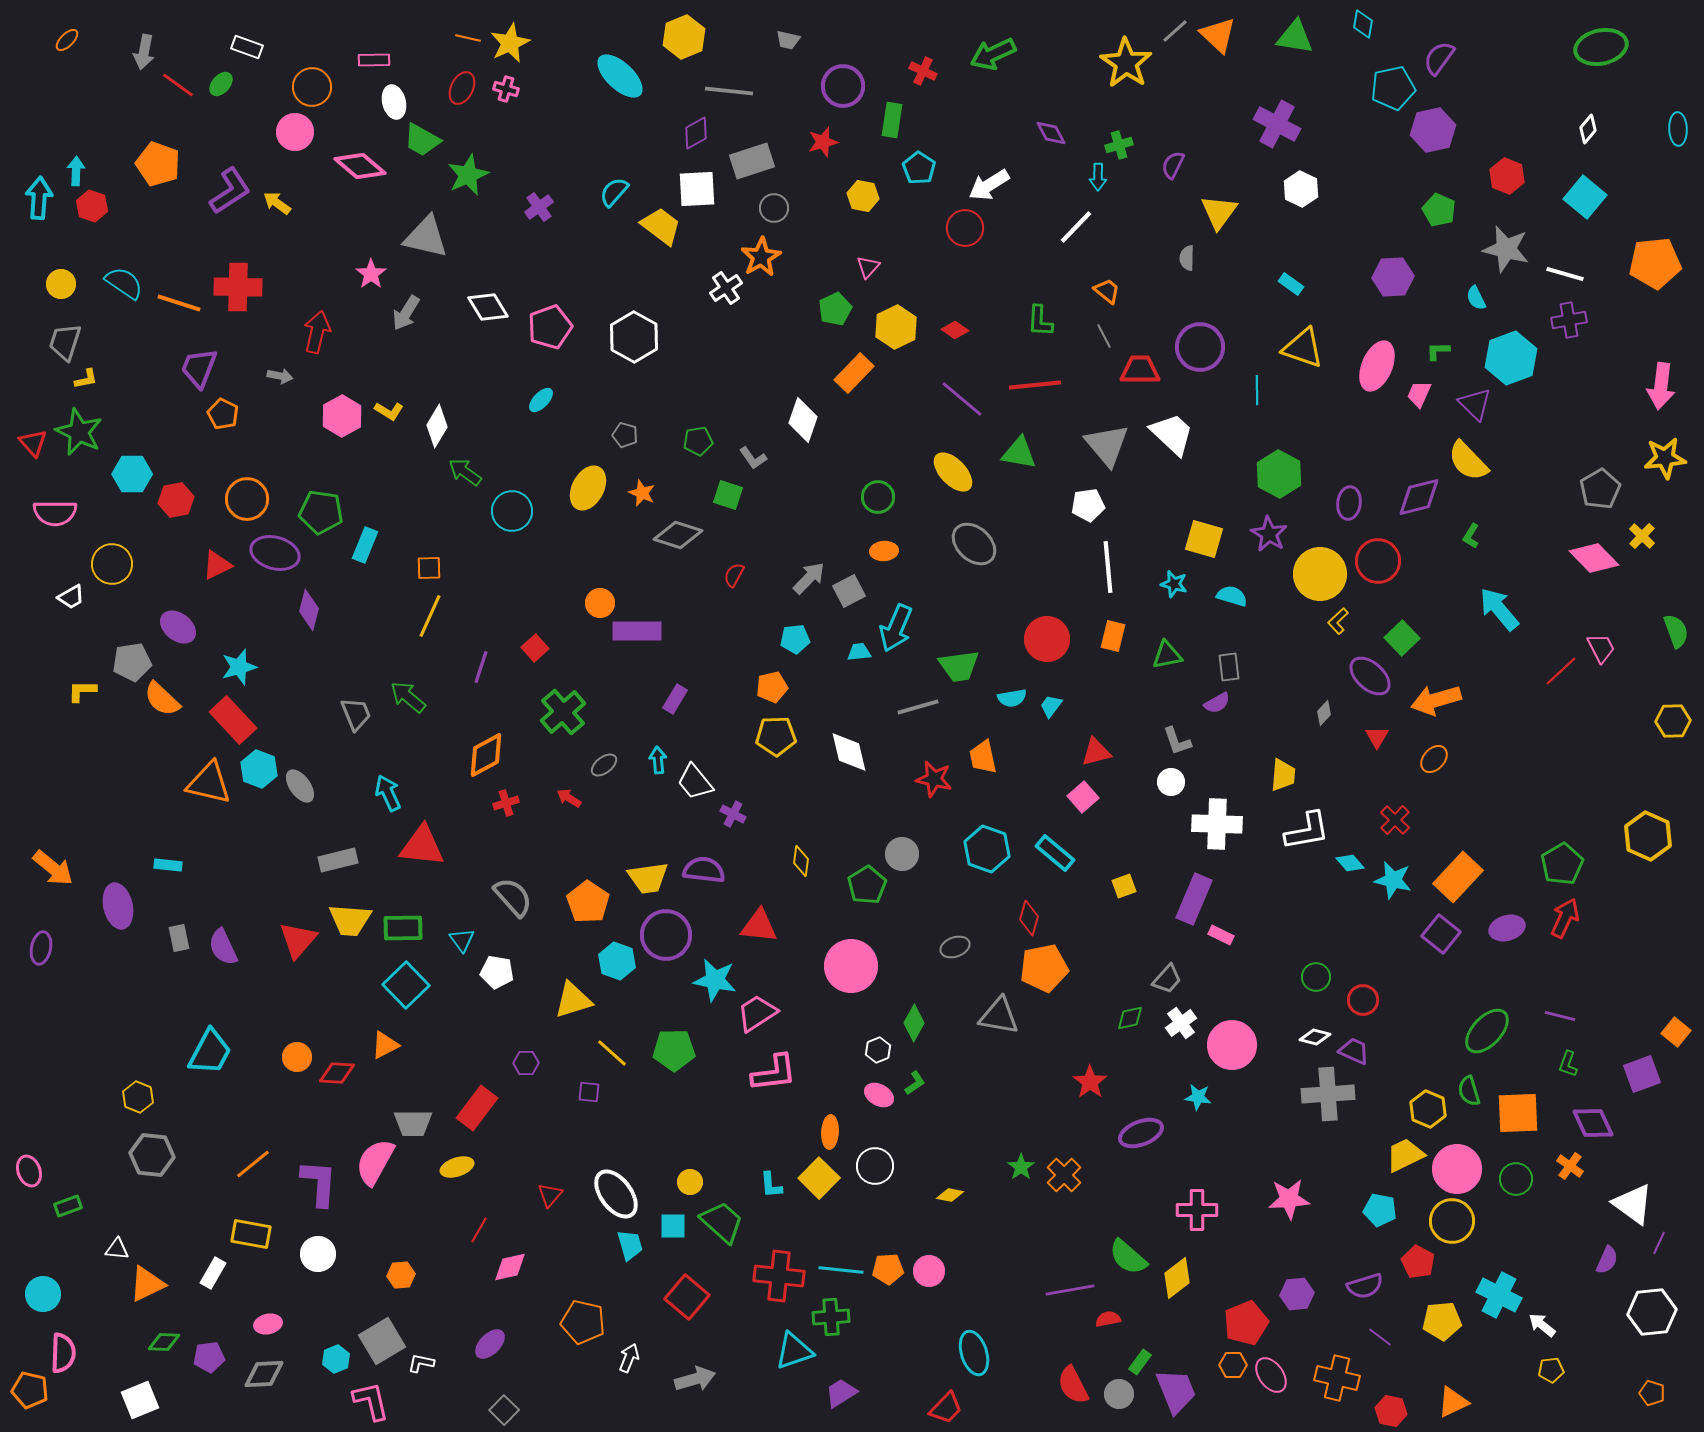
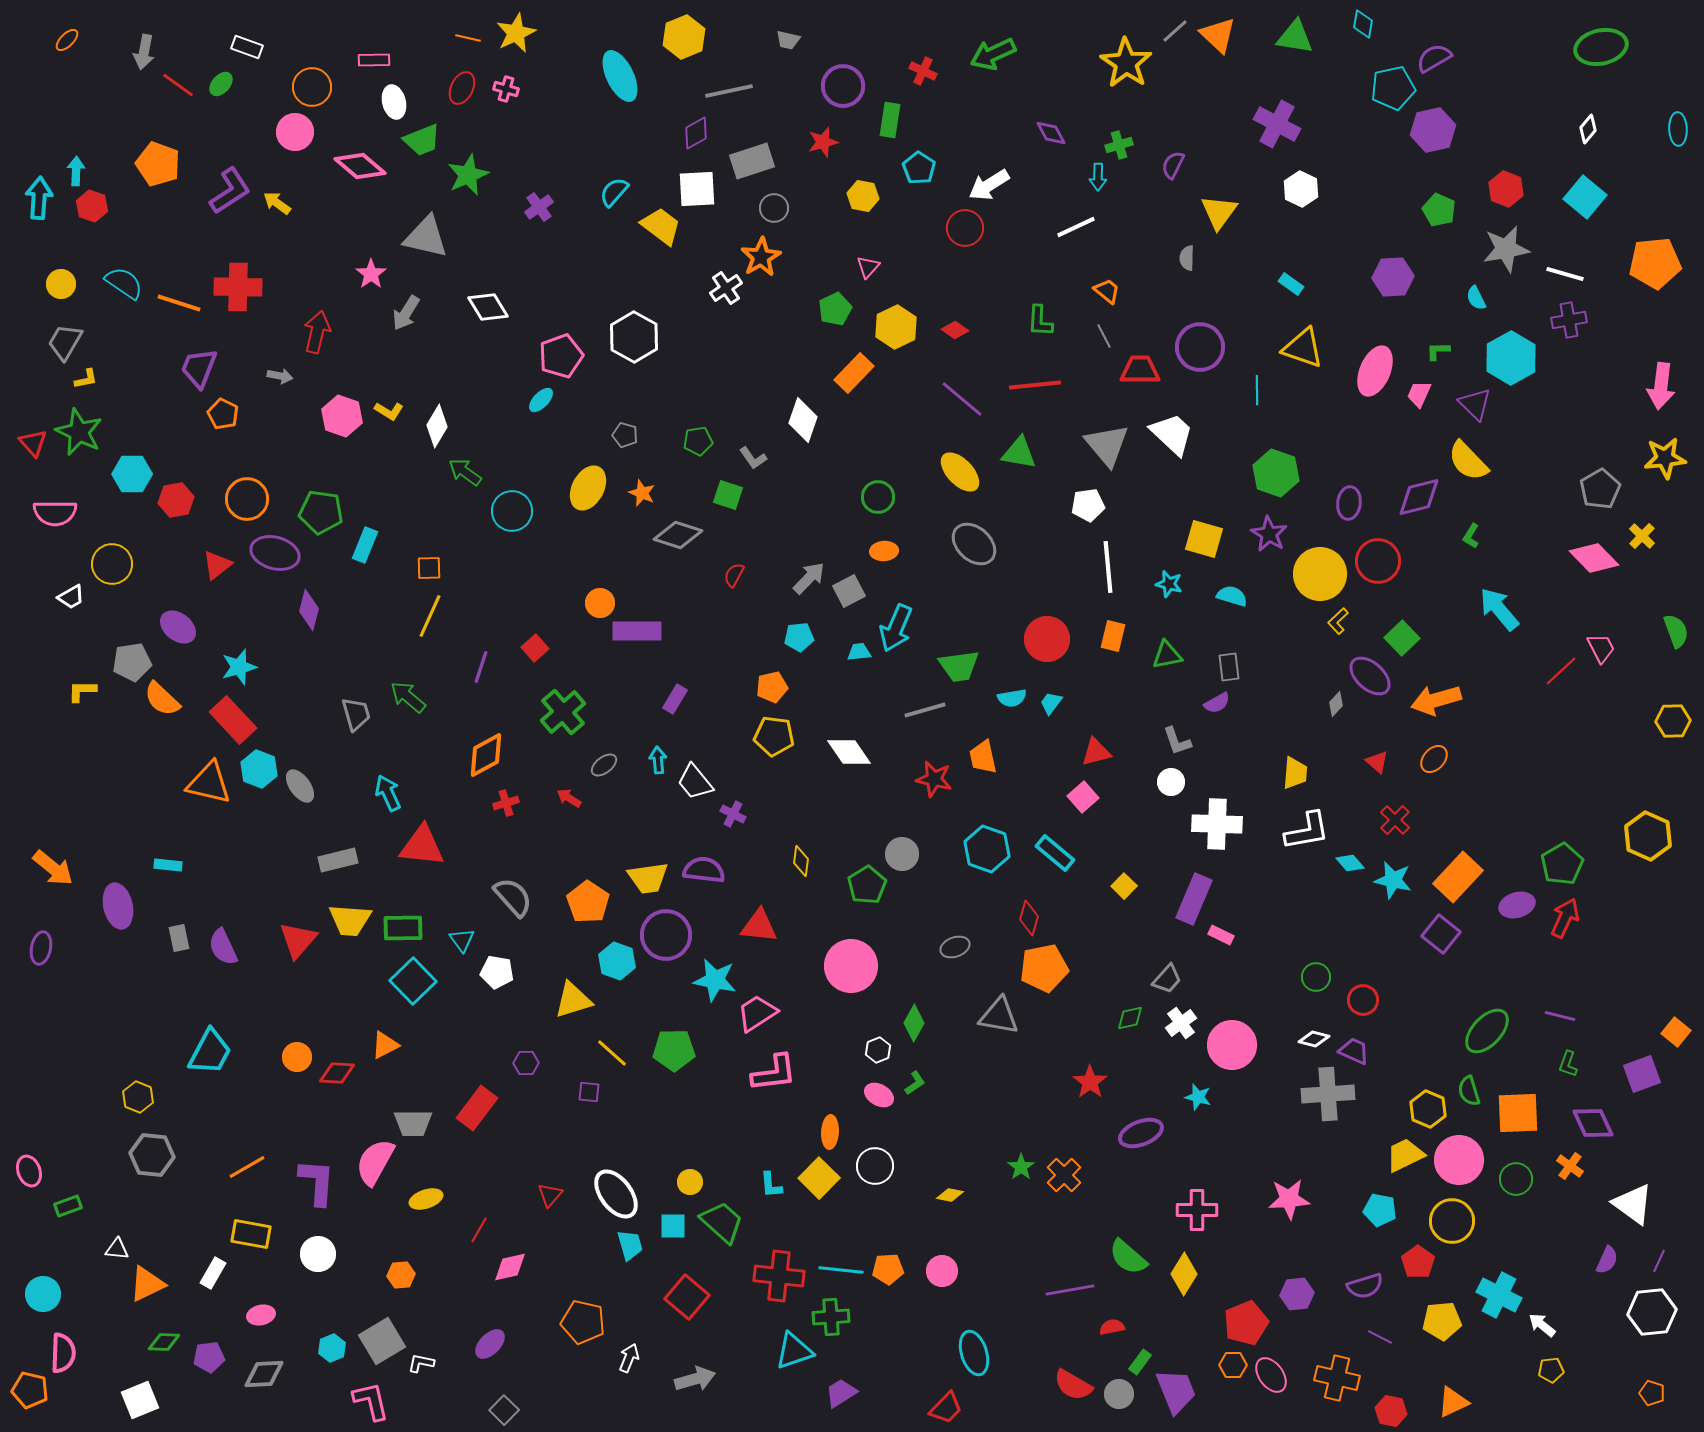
yellow star at (510, 43): moved 6 px right, 10 px up
purple semicircle at (1439, 58): moved 5 px left; rotated 24 degrees clockwise
cyan ellipse at (620, 76): rotated 21 degrees clockwise
gray line at (729, 91): rotated 18 degrees counterclockwise
green rectangle at (892, 120): moved 2 px left
green trapezoid at (422, 140): rotated 51 degrees counterclockwise
red hexagon at (1507, 176): moved 1 px left, 13 px down
white line at (1076, 227): rotated 21 degrees clockwise
gray star at (1506, 249): rotated 24 degrees counterclockwise
pink pentagon at (550, 327): moved 11 px right, 29 px down
gray trapezoid at (65, 342): rotated 12 degrees clockwise
cyan hexagon at (1511, 358): rotated 9 degrees counterclockwise
pink ellipse at (1377, 366): moved 2 px left, 5 px down
pink hexagon at (342, 416): rotated 12 degrees counterclockwise
yellow ellipse at (953, 472): moved 7 px right
green hexagon at (1279, 474): moved 3 px left, 1 px up; rotated 9 degrees counterclockwise
red triangle at (217, 565): rotated 12 degrees counterclockwise
cyan star at (1174, 584): moved 5 px left
cyan pentagon at (795, 639): moved 4 px right, 2 px up
cyan trapezoid at (1051, 706): moved 3 px up
gray line at (918, 707): moved 7 px right, 3 px down
gray diamond at (1324, 713): moved 12 px right, 9 px up
gray trapezoid at (356, 714): rotated 6 degrees clockwise
yellow pentagon at (776, 736): moved 2 px left; rotated 9 degrees clockwise
red triangle at (1377, 737): moved 25 px down; rotated 20 degrees counterclockwise
white diamond at (849, 752): rotated 21 degrees counterclockwise
yellow trapezoid at (1283, 775): moved 12 px right, 2 px up
yellow square at (1124, 886): rotated 25 degrees counterclockwise
purple ellipse at (1507, 928): moved 10 px right, 23 px up
cyan square at (406, 985): moved 7 px right, 4 px up
white diamond at (1315, 1037): moved 1 px left, 2 px down
cyan star at (1198, 1097): rotated 8 degrees clockwise
orange line at (253, 1164): moved 6 px left, 3 px down; rotated 9 degrees clockwise
yellow ellipse at (457, 1167): moved 31 px left, 32 px down
pink circle at (1457, 1169): moved 2 px right, 9 px up
purple L-shape at (319, 1183): moved 2 px left, 1 px up
purple line at (1659, 1243): moved 18 px down
red pentagon at (1418, 1262): rotated 8 degrees clockwise
pink circle at (929, 1271): moved 13 px right
yellow diamond at (1177, 1278): moved 7 px right, 4 px up; rotated 21 degrees counterclockwise
red semicircle at (1108, 1319): moved 4 px right, 8 px down
pink ellipse at (268, 1324): moved 7 px left, 9 px up
purple line at (1380, 1337): rotated 10 degrees counterclockwise
cyan hexagon at (336, 1359): moved 4 px left, 11 px up
red semicircle at (1073, 1385): rotated 33 degrees counterclockwise
